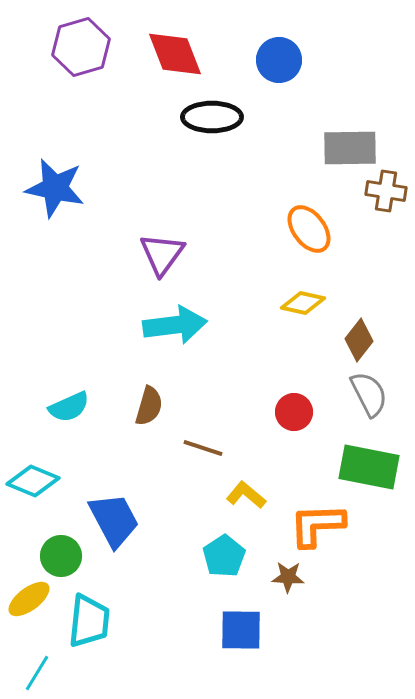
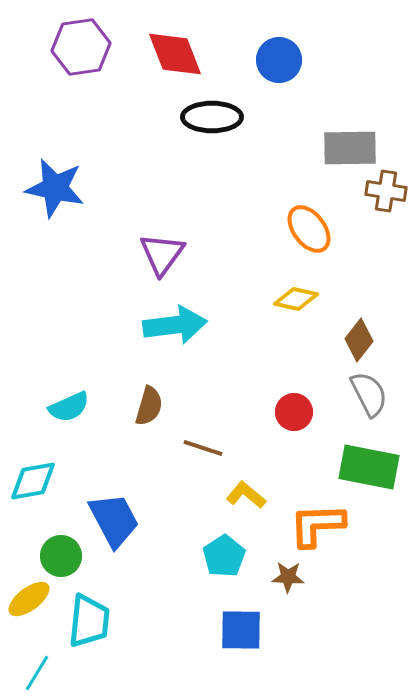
purple hexagon: rotated 8 degrees clockwise
yellow diamond: moved 7 px left, 4 px up
cyan diamond: rotated 33 degrees counterclockwise
